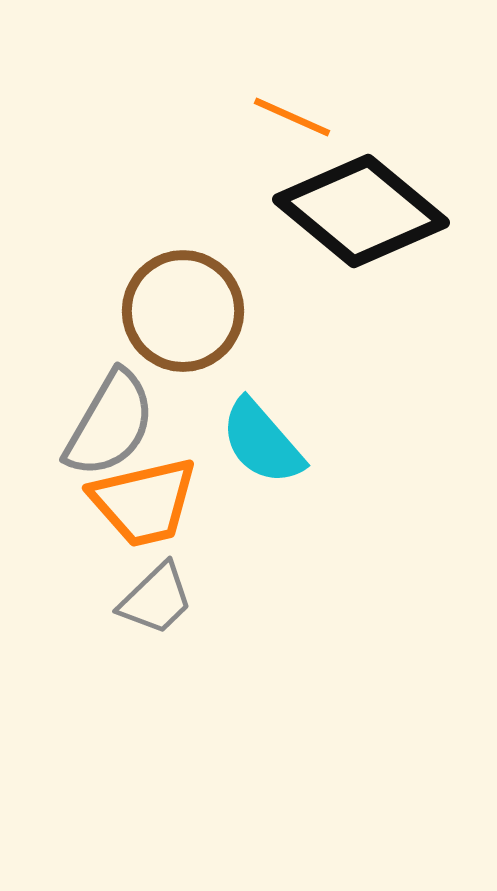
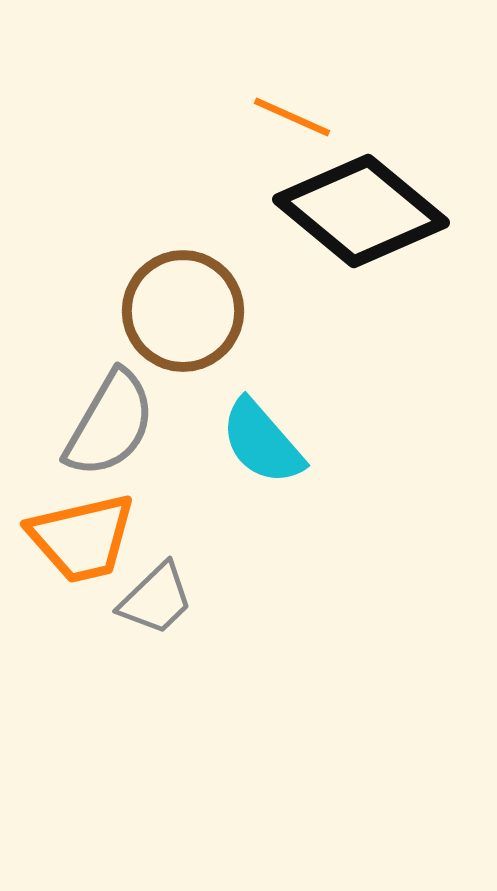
orange trapezoid: moved 62 px left, 36 px down
